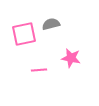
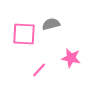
pink square: rotated 15 degrees clockwise
pink line: rotated 42 degrees counterclockwise
